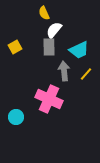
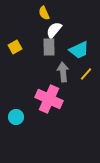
gray arrow: moved 1 px left, 1 px down
